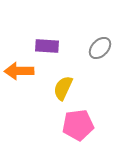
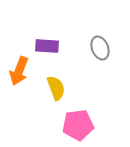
gray ellipse: rotated 65 degrees counterclockwise
orange arrow: rotated 68 degrees counterclockwise
yellow semicircle: moved 7 px left; rotated 135 degrees clockwise
